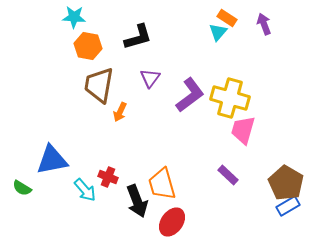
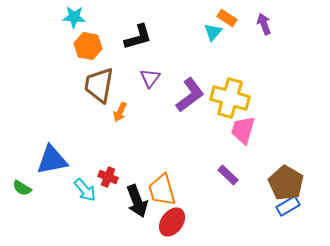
cyan triangle: moved 5 px left
orange trapezoid: moved 6 px down
